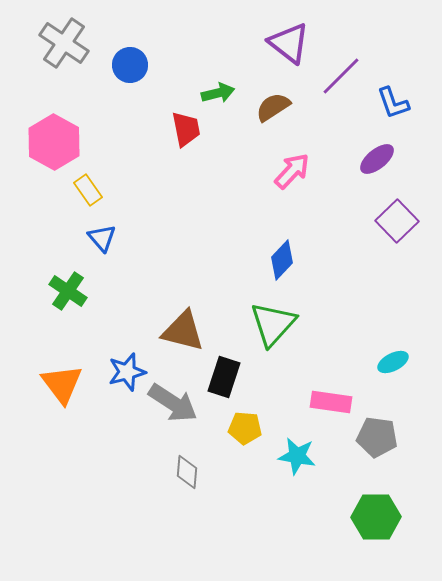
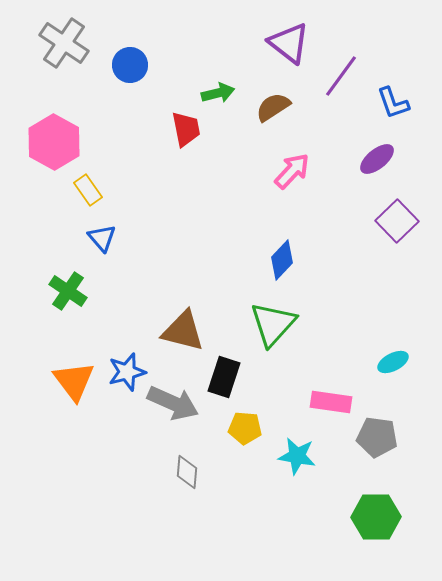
purple line: rotated 9 degrees counterclockwise
orange triangle: moved 12 px right, 3 px up
gray arrow: rotated 9 degrees counterclockwise
